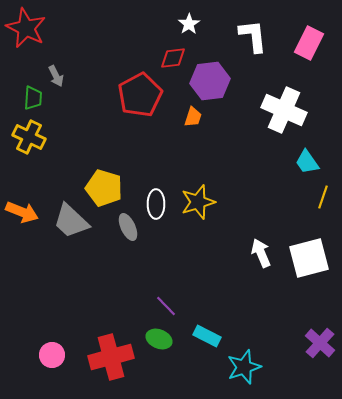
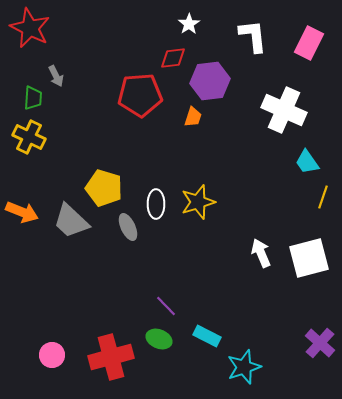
red star: moved 4 px right
red pentagon: rotated 24 degrees clockwise
